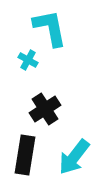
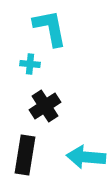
cyan cross: moved 2 px right, 4 px down; rotated 24 degrees counterclockwise
black cross: moved 3 px up
cyan arrow: moved 12 px right; rotated 57 degrees clockwise
